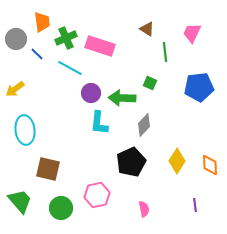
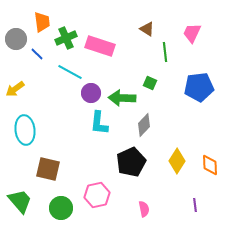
cyan line: moved 4 px down
